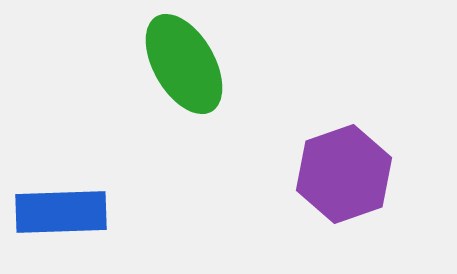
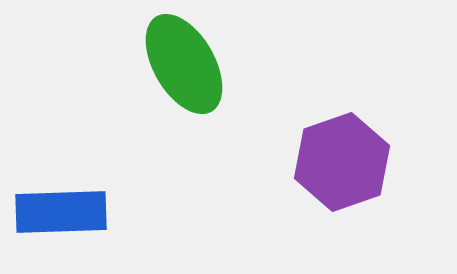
purple hexagon: moved 2 px left, 12 px up
